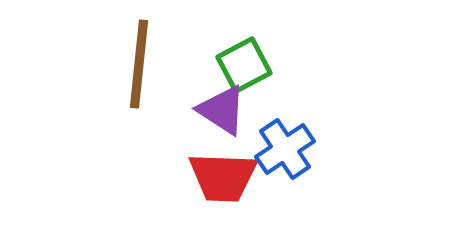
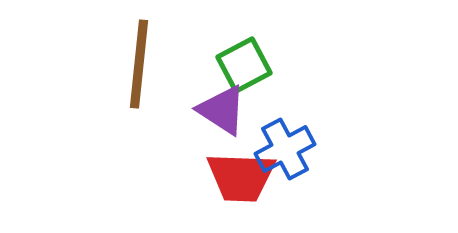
blue cross: rotated 6 degrees clockwise
red trapezoid: moved 18 px right
